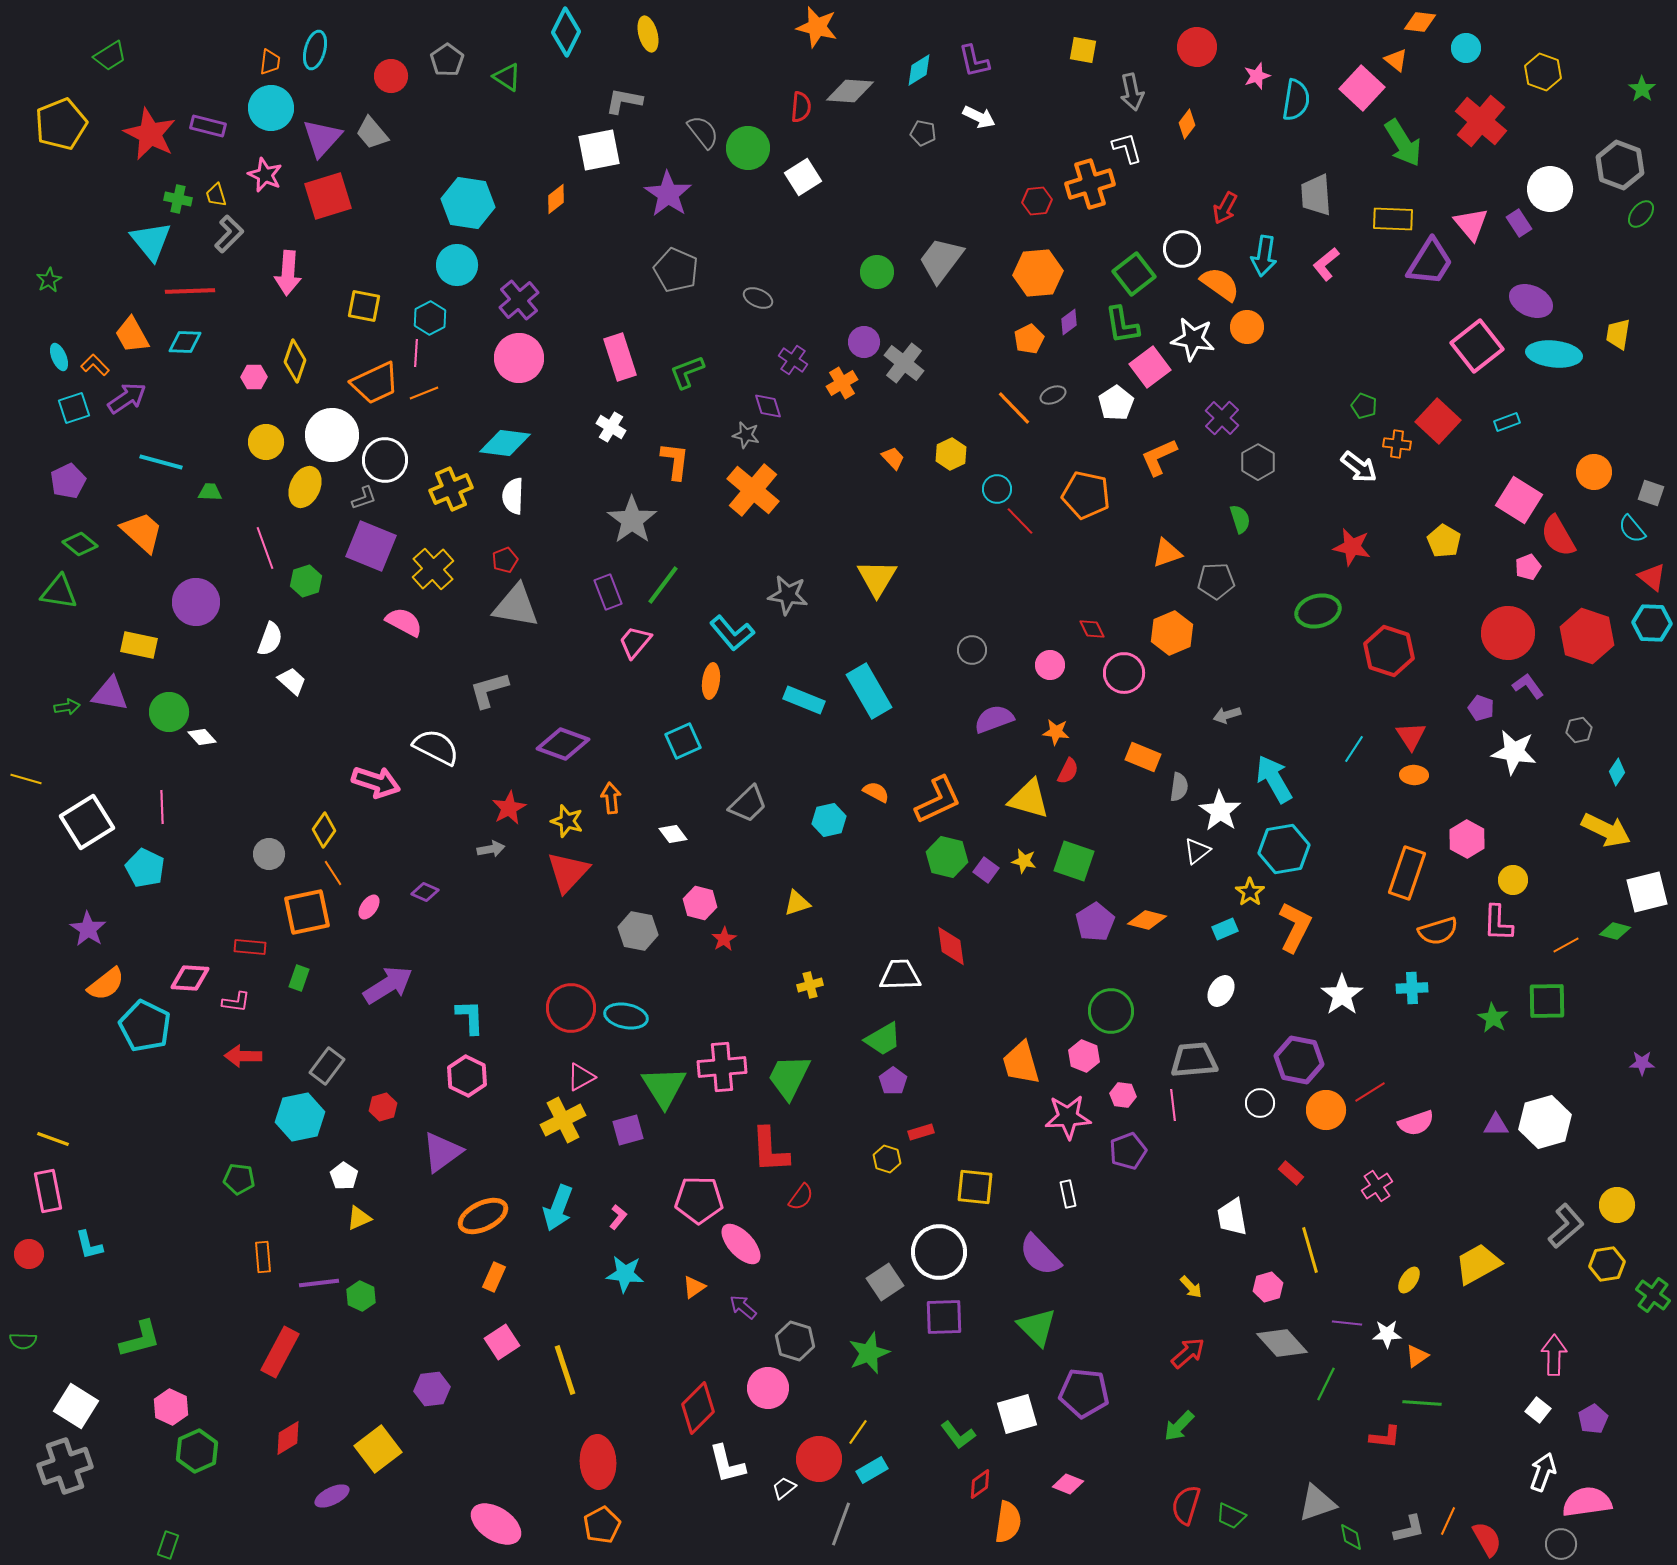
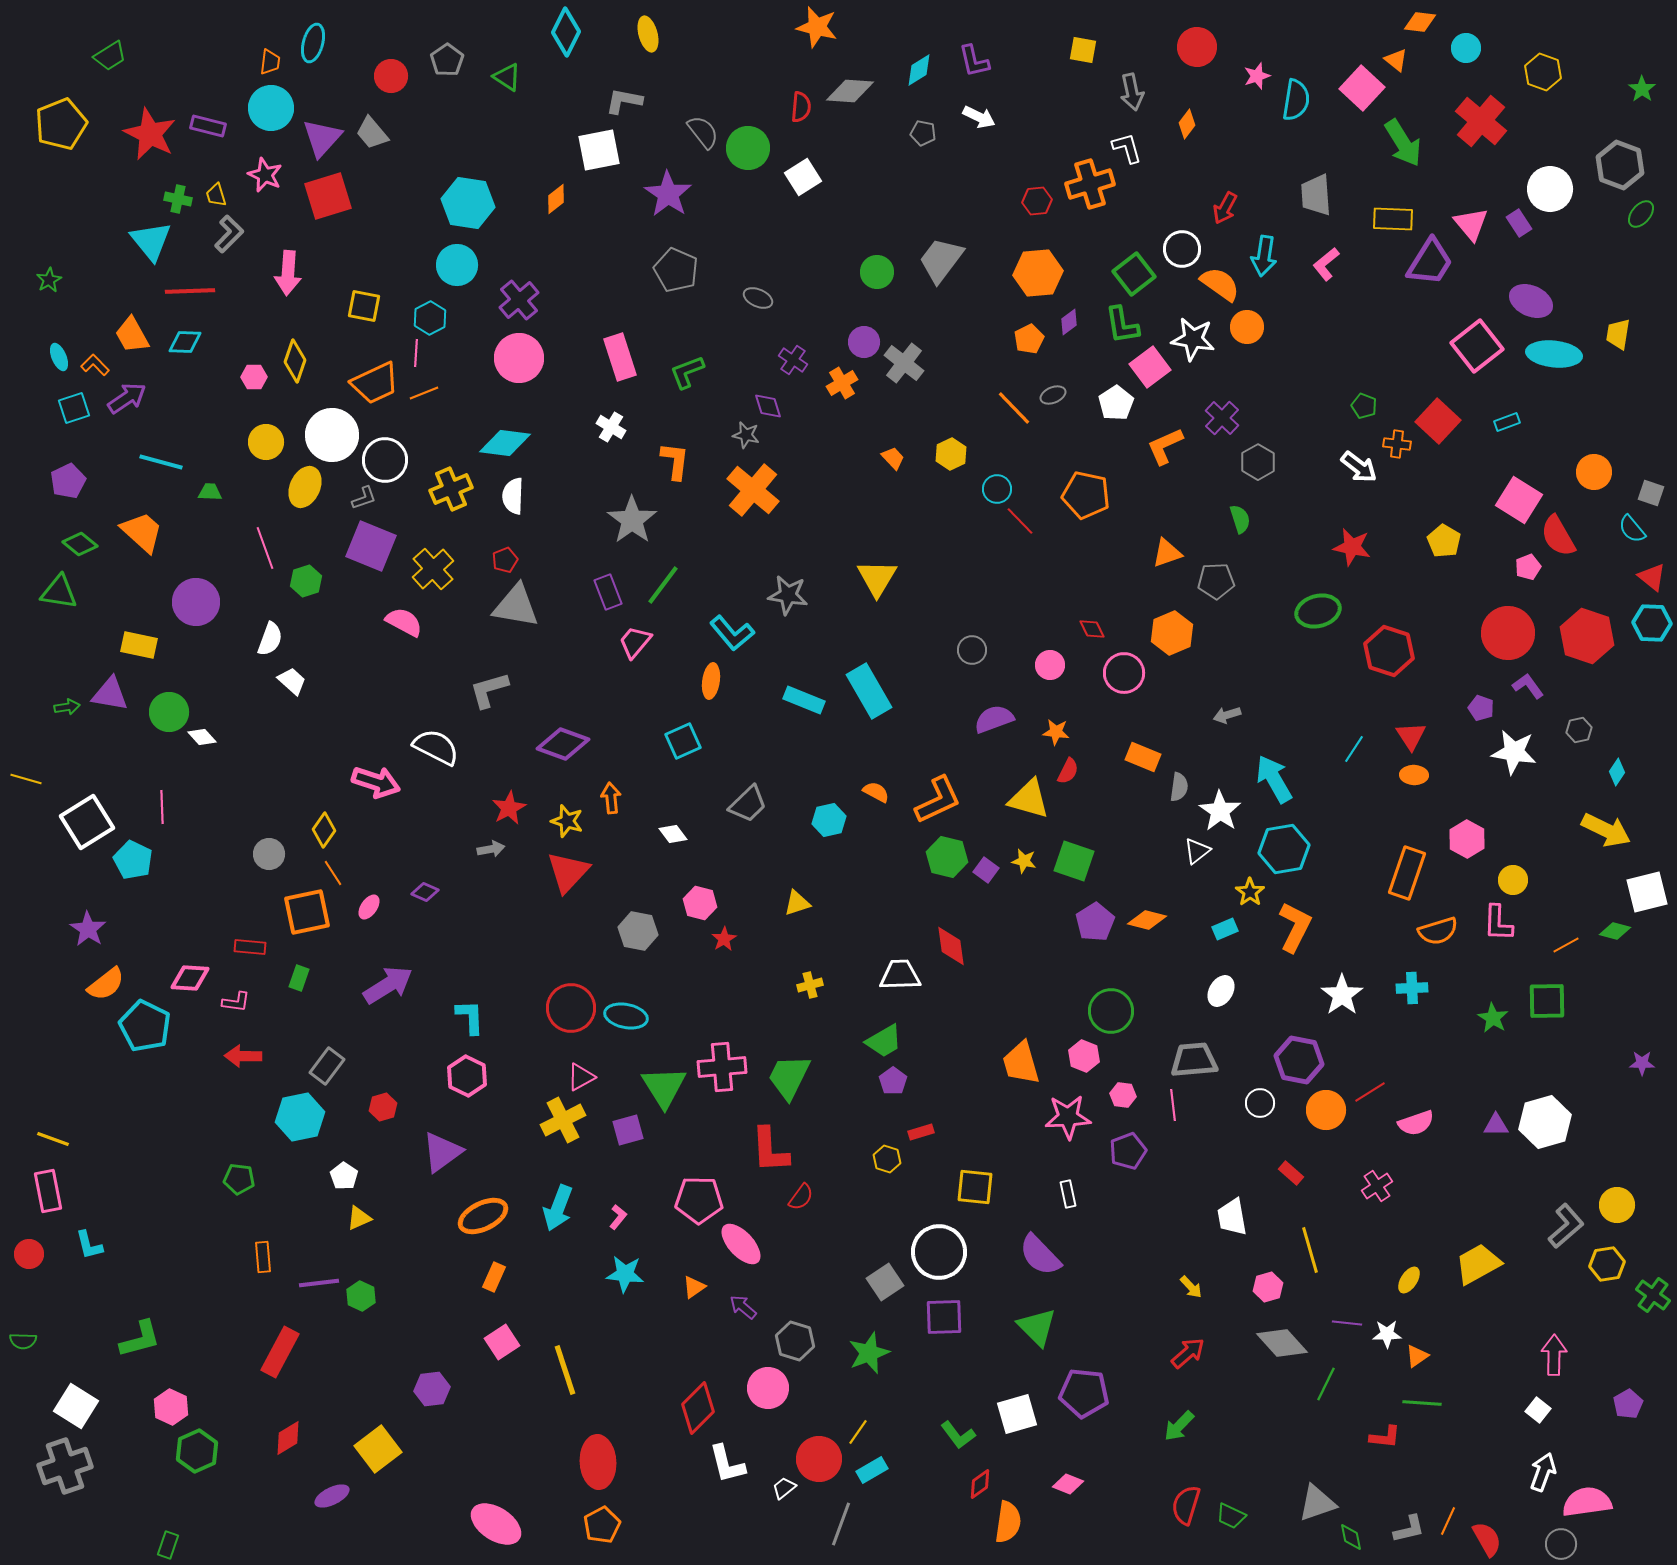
cyan ellipse at (315, 50): moved 2 px left, 7 px up
orange L-shape at (1159, 457): moved 6 px right, 11 px up
cyan pentagon at (145, 868): moved 12 px left, 8 px up
green trapezoid at (883, 1039): moved 1 px right, 2 px down
purple pentagon at (1593, 1419): moved 35 px right, 15 px up
